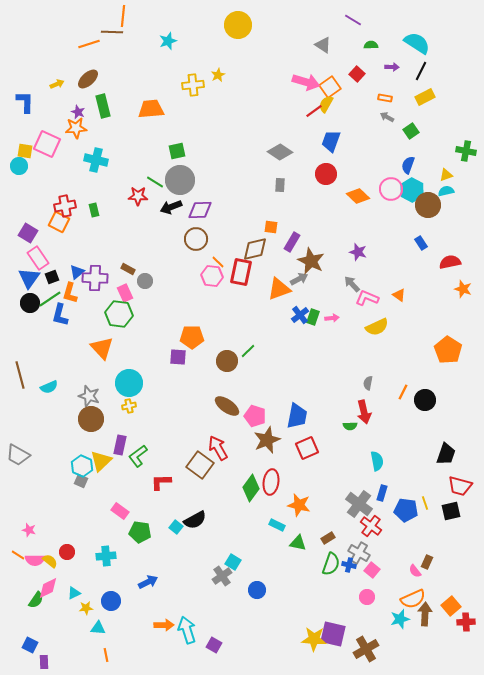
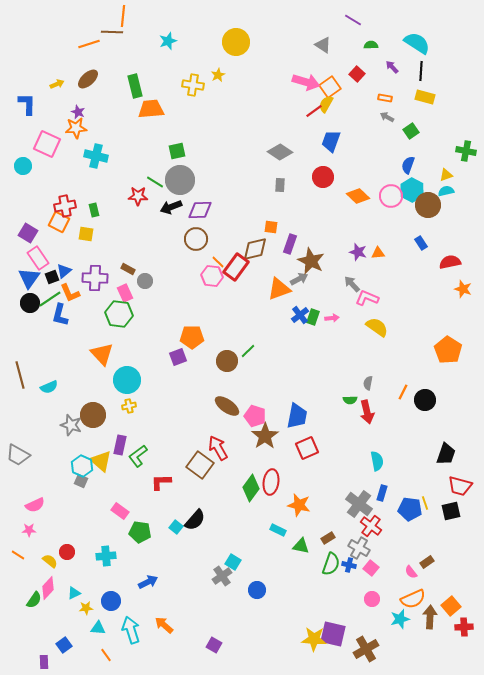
yellow circle at (238, 25): moved 2 px left, 17 px down
purple arrow at (392, 67): rotated 136 degrees counterclockwise
black line at (421, 71): rotated 24 degrees counterclockwise
yellow cross at (193, 85): rotated 15 degrees clockwise
yellow rectangle at (425, 97): rotated 42 degrees clockwise
blue L-shape at (25, 102): moved 2 px right, 2 px down
green rectangle at (103, 106): moved 32 px right, 20 px up
yellow square at (25, 151): moved 61 px right, 83 px down
cyan cross at (96, 160): moved 4 px up
cyan circle at (19, 166): moved 4 px right
red circle at (326, 174): moved 3 px left, 3 px down
pink circle at (391, 189): moved 7 px down
purple rectangle at (292, 242): moved 2 px left, 2 px down; rotated 12 degrees counterclockwise
blue triangle at (77, 272): moved 13 px left, 1 px up
red rectangle at (241, 272): moved 5 px left, 5 px up; rotated 24 degrees clockwise
orange L-shape at (70, 293): rotated 40 degrees counterclockwise
orange triangle at (399, 295): moved 21 px left, 42 px up; rotated 40 degrees counterclockwise
yellow semicircle at (377, 327): rotated 120 degrees counterclockwise
orange triangle at (102, 348): moved 6 px down
purple square at (178, 357): rotated 24 degrees counterclockwise
cyan circle at (129, 383): moved 2 px left, 3 px up
gray star at (89, 396): moved 18 px left, 29 px down
red arrow at (364, 412): moved 3 px right
brown circle at (91, 419): moved 2 px right, 4 px up
green semicircle at (350, 426): moved 26 px up
brown star at (267, 440): moved 2 px left, 4 px up; rotated 12 degrees counterclockwise
yellow triangle at (101, 461): rotated 35 degrees counterclockwise
blue pentagon at (406, 510): moved 4 px right, 1 px up
black semicircle at (195, 520): rotated 20 degrees counterclockwise
cyan rectangle at (277, 525): moved 1 px right, 5 px down
pink star at (29, 530): rotated 16 degrees counterclockwise
green triangle at (298, 543): moved 3 px right, 3 px down
gray cross at (359, 553): moved 5 px up
pink semicircle at (35, 560): moved 55 px up; rotated 24 degrees counterclockwise
brown rectangle at (427, 562): rotated 32 degrees clockwise
pink square at (372, 570): moved 1 px left, 2 px up
pink semicircle at (415, 571): moved 4 px left, 1 px down
pink diamond at (48, 588): rotated 20 degrees counterclockwise
pink circle at (367, 597): moved 5 px right, 2 px down
green semicircle at (36, 600): moved 2 px left
brown arrow at (425, 614): moved 5 px right, 3 px down
red cross at (466, 622): moved 2 px left, 5 px down
orange arrow at (164, 625): rotated 138 degrees counterclockwise
cyan arrow at (187, 630): moved 56 px left
blue square at (30, 645): moved 34 px right; rotated 28 degrees clockwise
orange line at (106, 655): rotated 24 degrees counterclockwise
